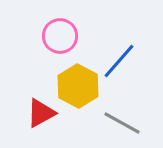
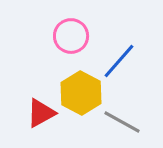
pink circle: moved 11 px right
yellow hexagon: moved 3 px right, 7 px down
gray line: moved 1 px up
